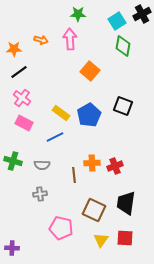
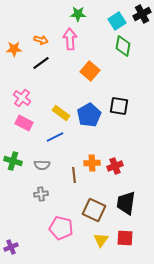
black line: moved 22 px right, 9 px up
black square: moved 4 px left; rotated 12 degrees counterclockwise
gray cross: moved 1 px right
purple cross: moved 1 px left, 1 px up; rotated 24 degrees counterclockwise
